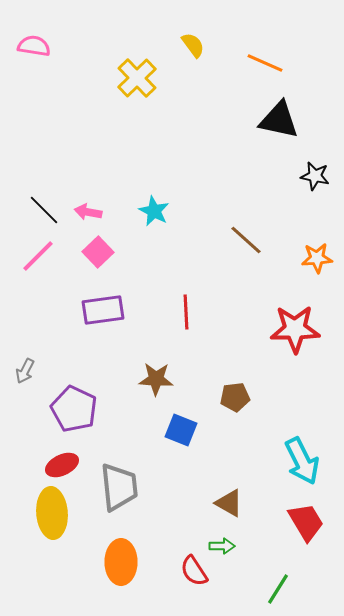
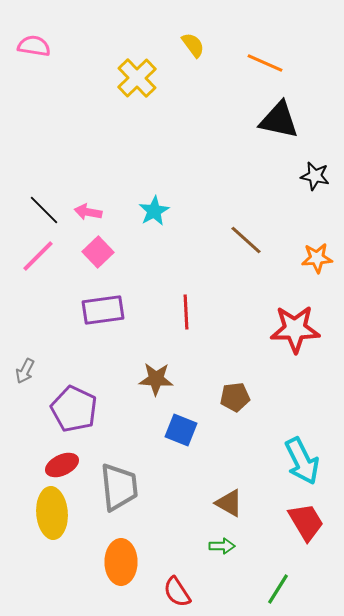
cyan star: rotated 16 degrees clockwise
red semicircle: moved 17 px left, 21 px down
